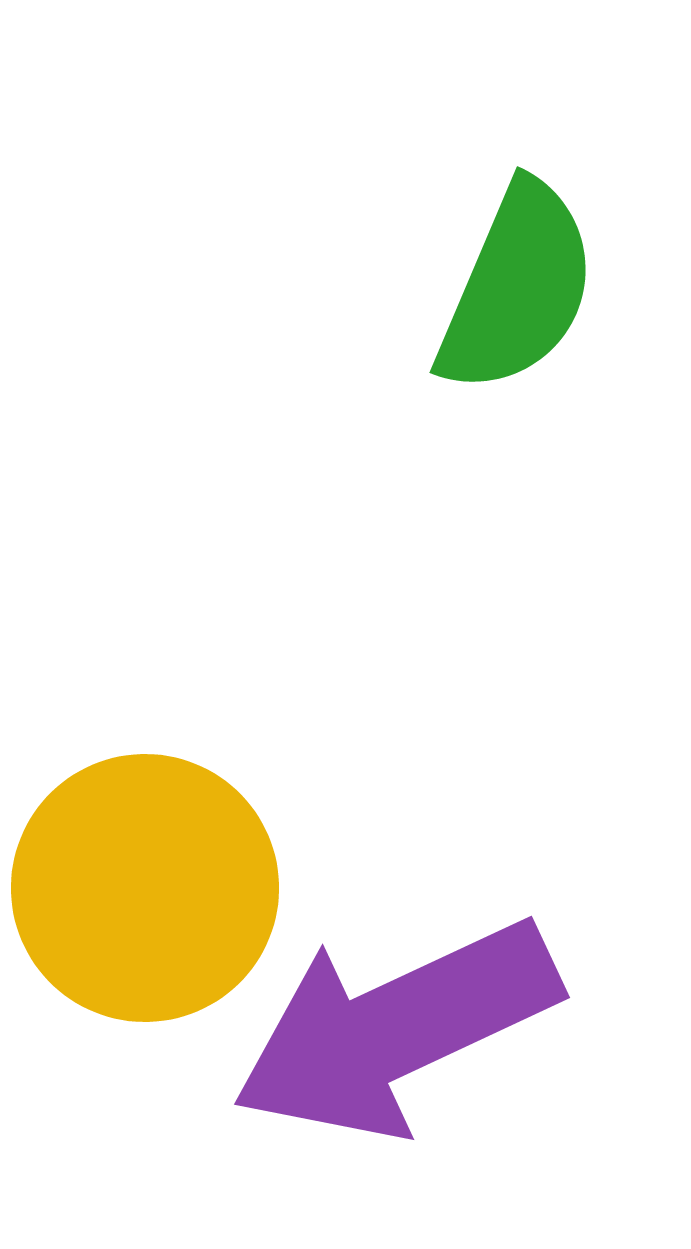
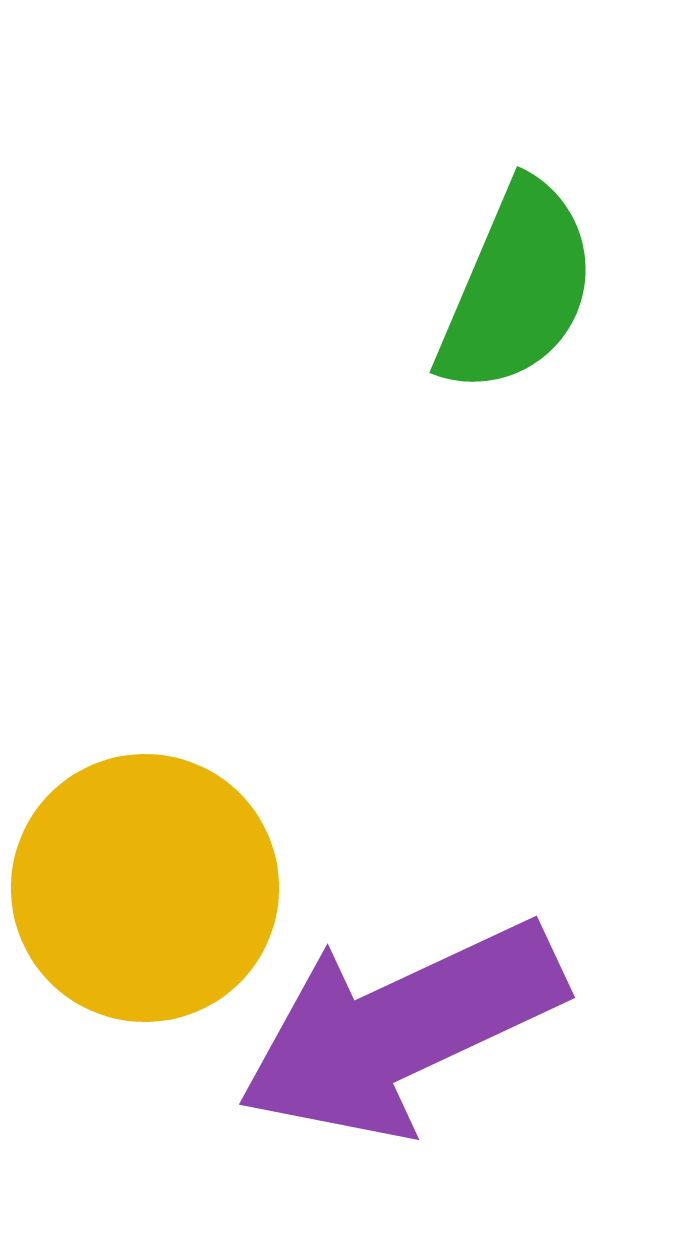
purple arrow: moved 5 px right
